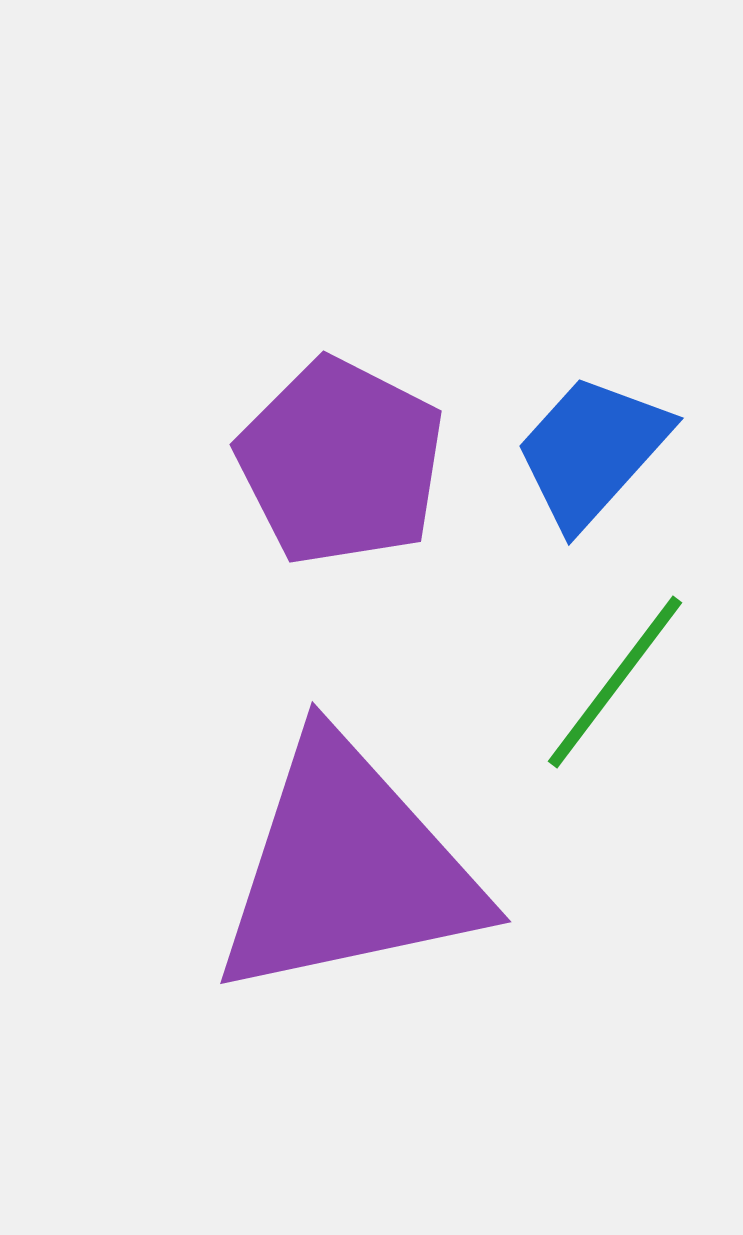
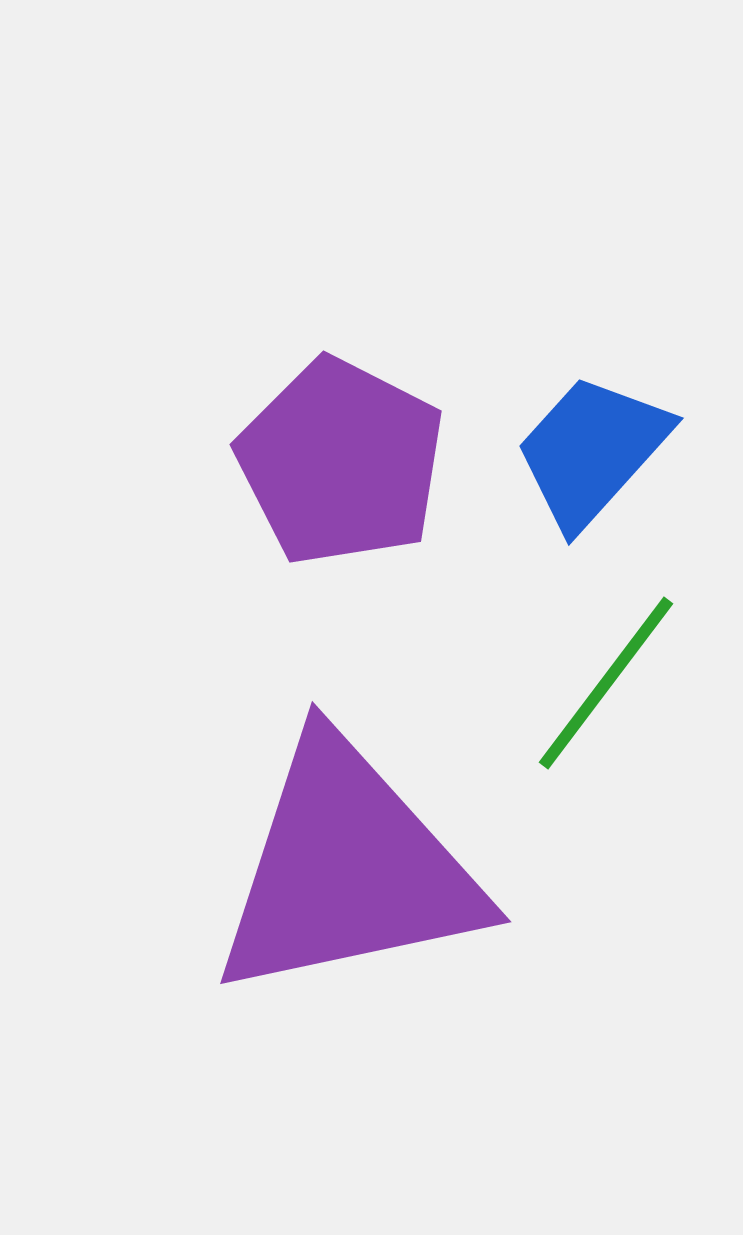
green line: moved 9 px left, 1 px down
